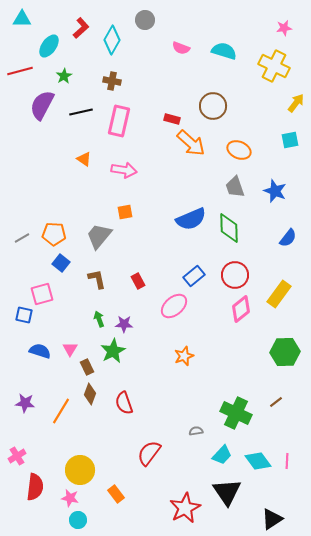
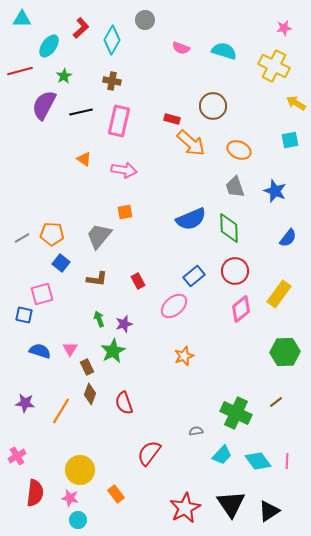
yellow arrow at (296, 103): rotated 96 degrees counterclockwise
purple semicircle at (42, 105): moved 2 px right
orange pentagon at (54, 234): moved 2 px left
red circle at (235, 275): moved 4 px up
brown L-shape at (97, 279): rotated 110 degrees clockwise
purple star at (124, 324): rotated 18 degrees counterclockwise
red semicircle at (35, 487): moved 6 px down
black triangle at (227, 492): moved 4 px right, 12 px down
black triangle at (272, 519): moved 3 px left, 8 px up
